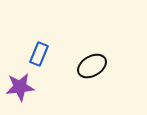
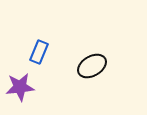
blue rectangle: moved 2 px up
